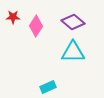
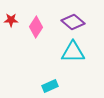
red star: moved 2 px left, 3 px down
pink diamond: moved 1 px down
cyan rectangle: moved 2 px right, 1 px up
